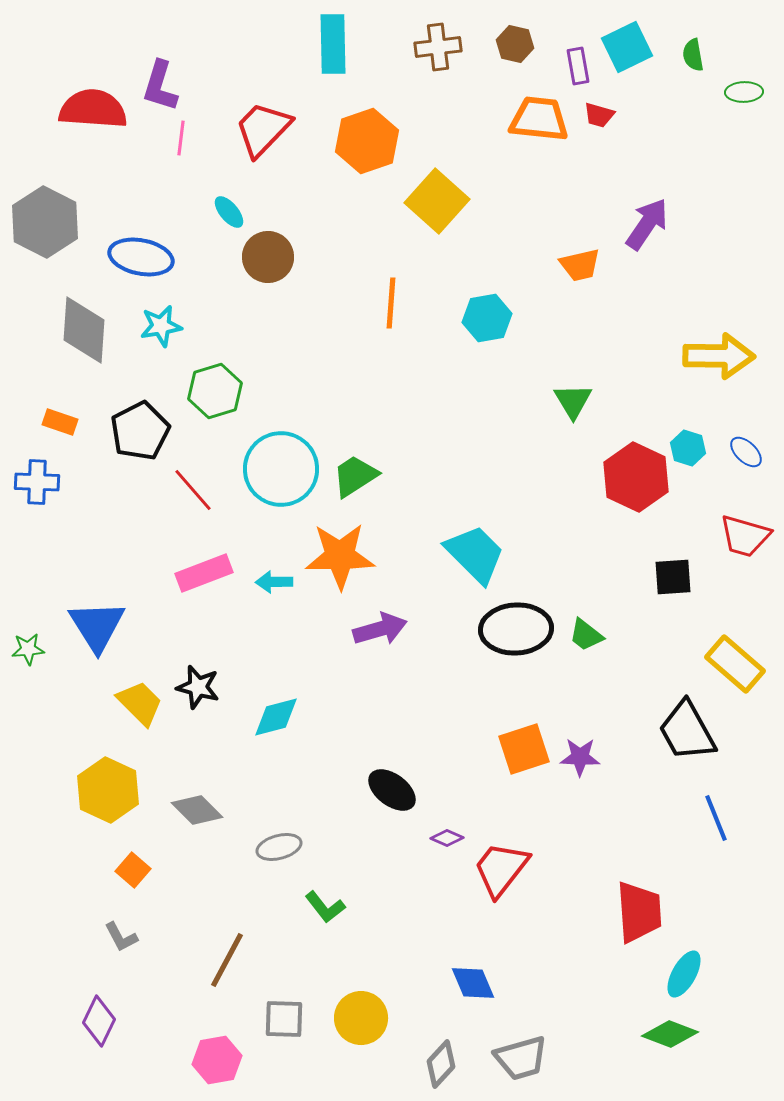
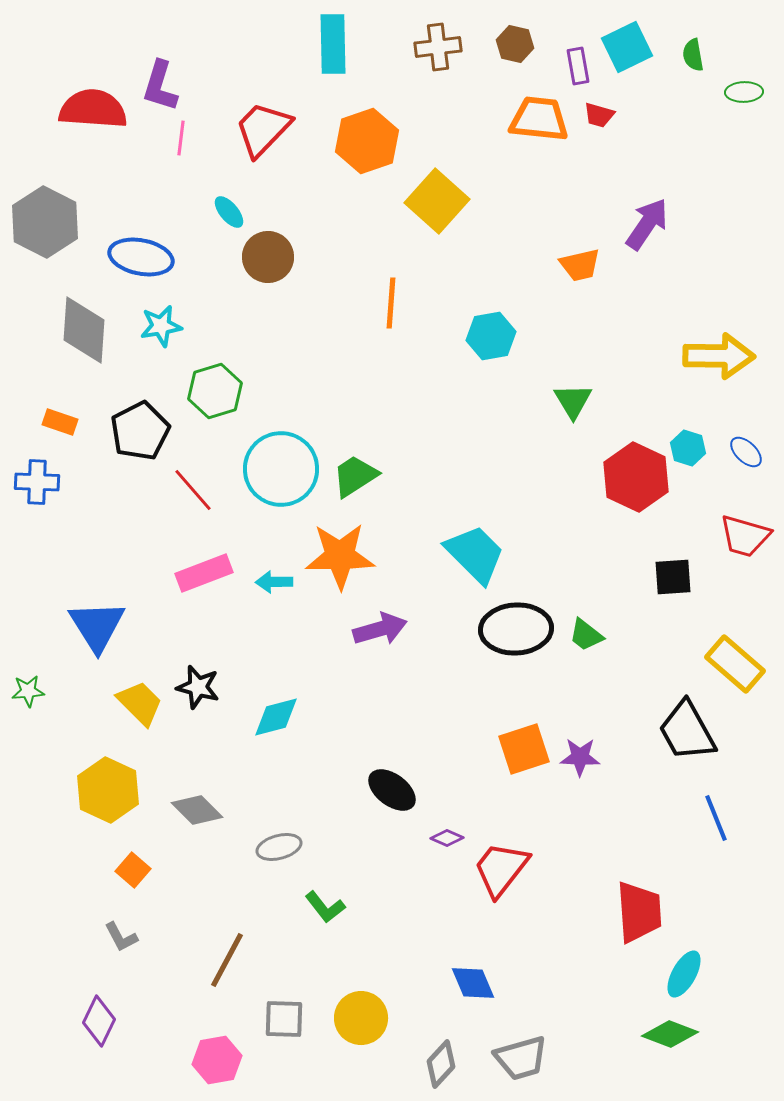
cyan hexagon at (487, 318): moved 4 px right, 18 px down
green star at (28, 649): moved 42 px down
